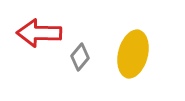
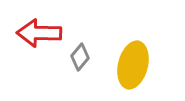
yellow ellipse: moved 11 px down
